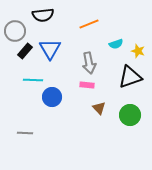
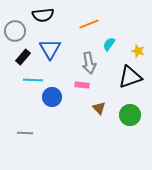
cyan semicircle: moved 7 px left; rotated 144 degrees clockwise
black rectangle: moved 2 px left, 6 px down
pink rectangle: moved 5 px left
